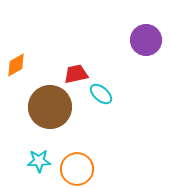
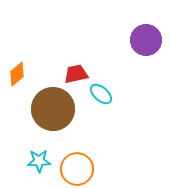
orange diamond: moved 1 px right, 9 px down; rotated 10 degrees counterclockwise
brown circle: moved 3 px right, 2 px down
